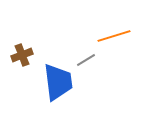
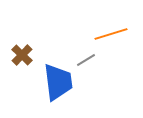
orange line: moved 3 px left, 2 px up
brown cross: rotated 25 degrees counterclockwise
